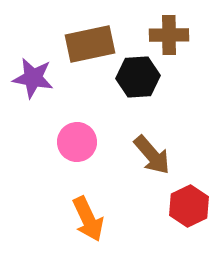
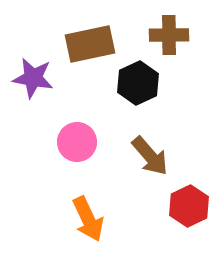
black hexagon: moved 6 px down; rotated 21 degrees counterclockwise
brown arrow: moved 2 px left, 1 px down
